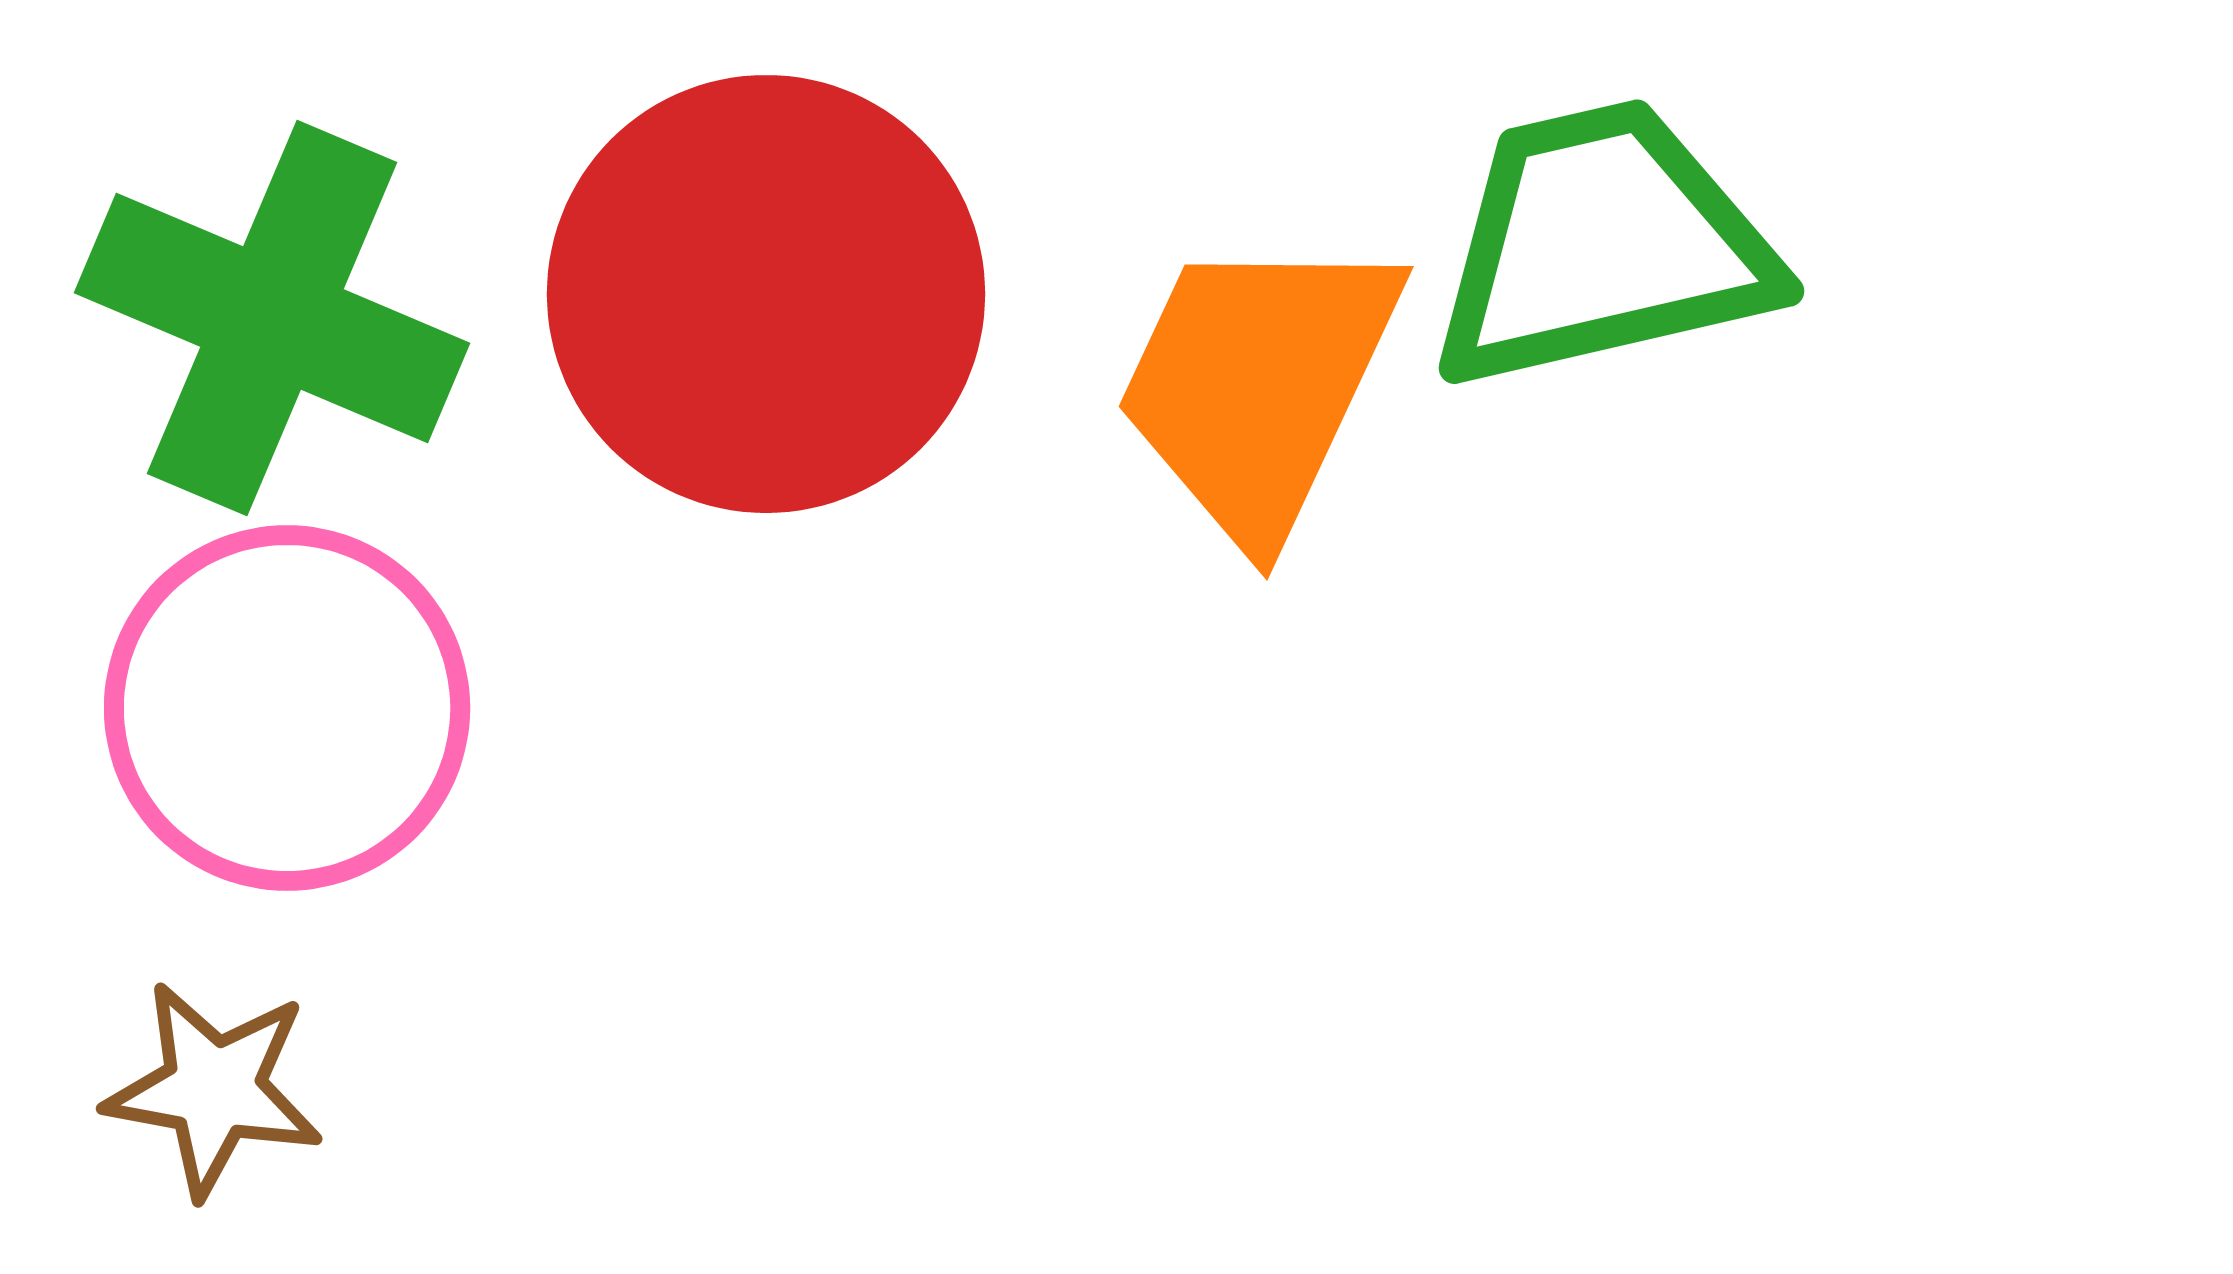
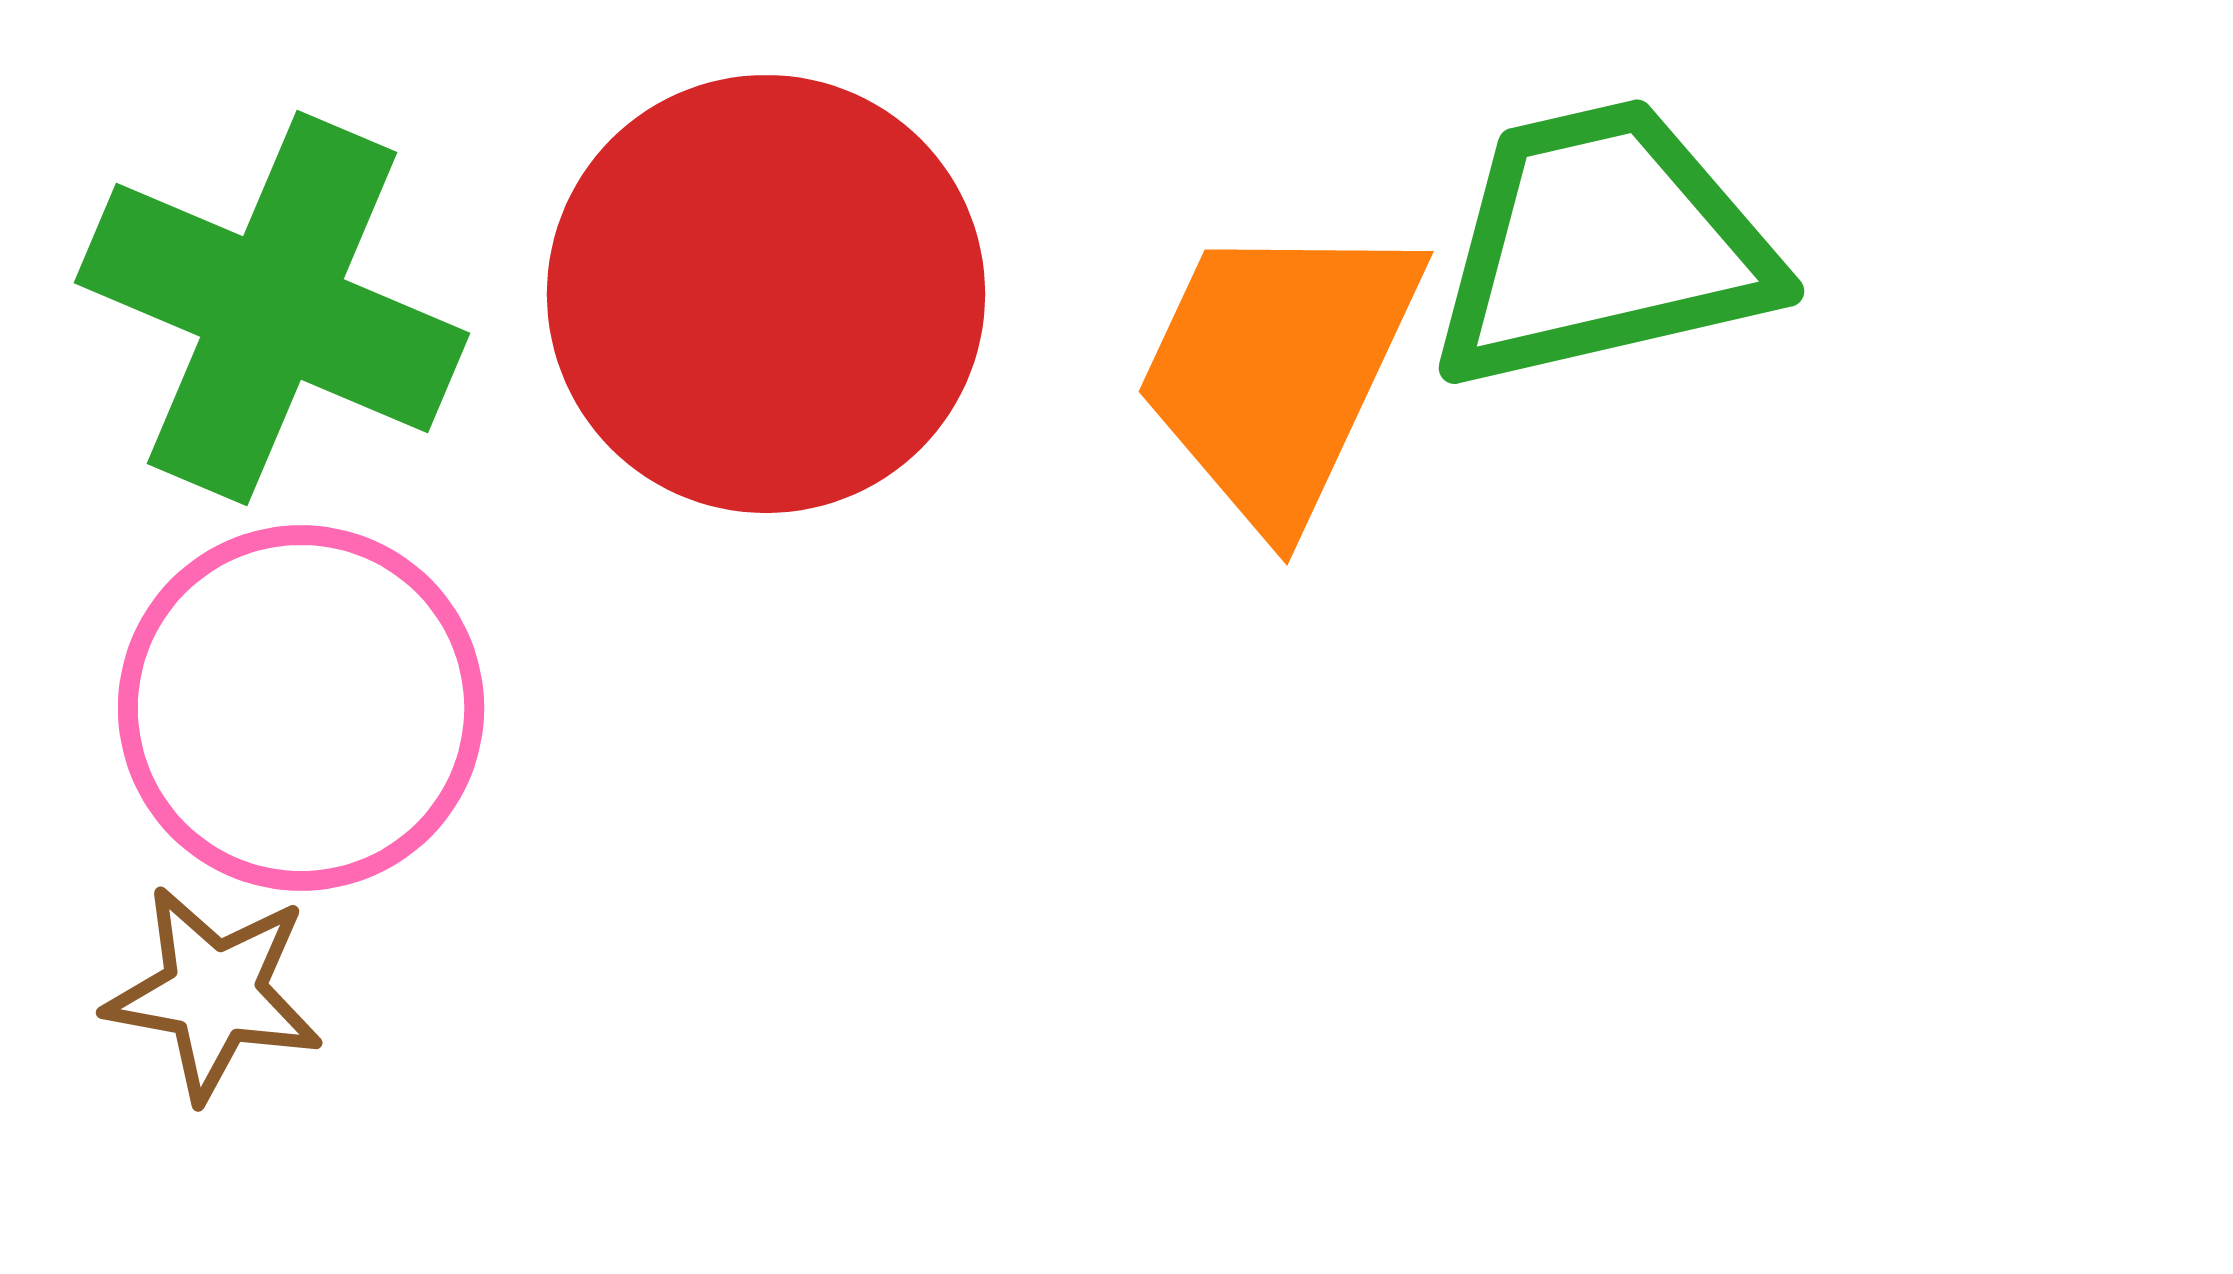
green cross: moved 10 px up
orange trapezoid: moved 20 px right, 15 px up
pink circle: moved 14 px right
brown star: moved 96 px up
